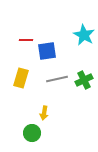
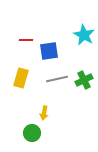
blue square: moved 2 px right
